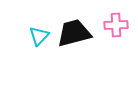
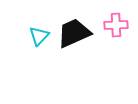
black trapezoid: rotated 9 degrees counterclockwise
